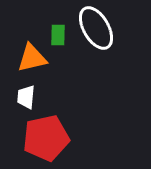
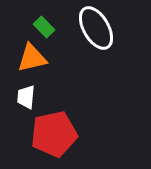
green rectangle: moved 14 px left, 8 px up; rotated 45 degrees counterclockwise
red pentagon: moved 8 px right, 4 px up
